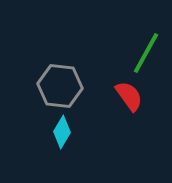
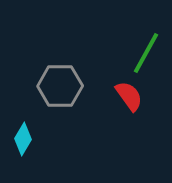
gray hexagon: rotated 6 degrees counterclockwise
cyan diamond: moved 39 px left, 7 px down
